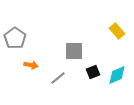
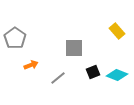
gray square: moved 3 px up
orange arrow: rotated 32 degrees counterclockwise
cyan diamond: rotated 45 degrees clockwise
